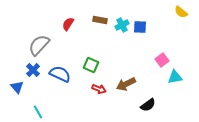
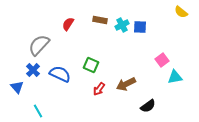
red arrow: rotated 104 degrees clockwise
black semicircle: moved 1 px down
cyan line: moved 1 px up
